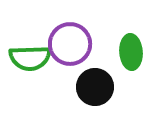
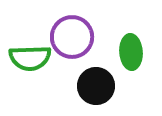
purple circle: moved 2 px right, 7 px up
black circle: moved 1 px right, 1 px up
